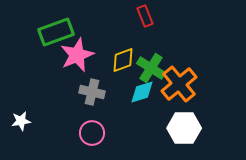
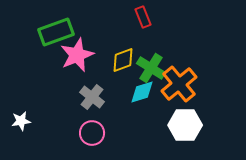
red rectangle: moved 2 px left, 1 px down
gray cross: moved 5 px down; rotated 25 degrees clockwise
white hexagon: moved 1 px right, 3 px up
